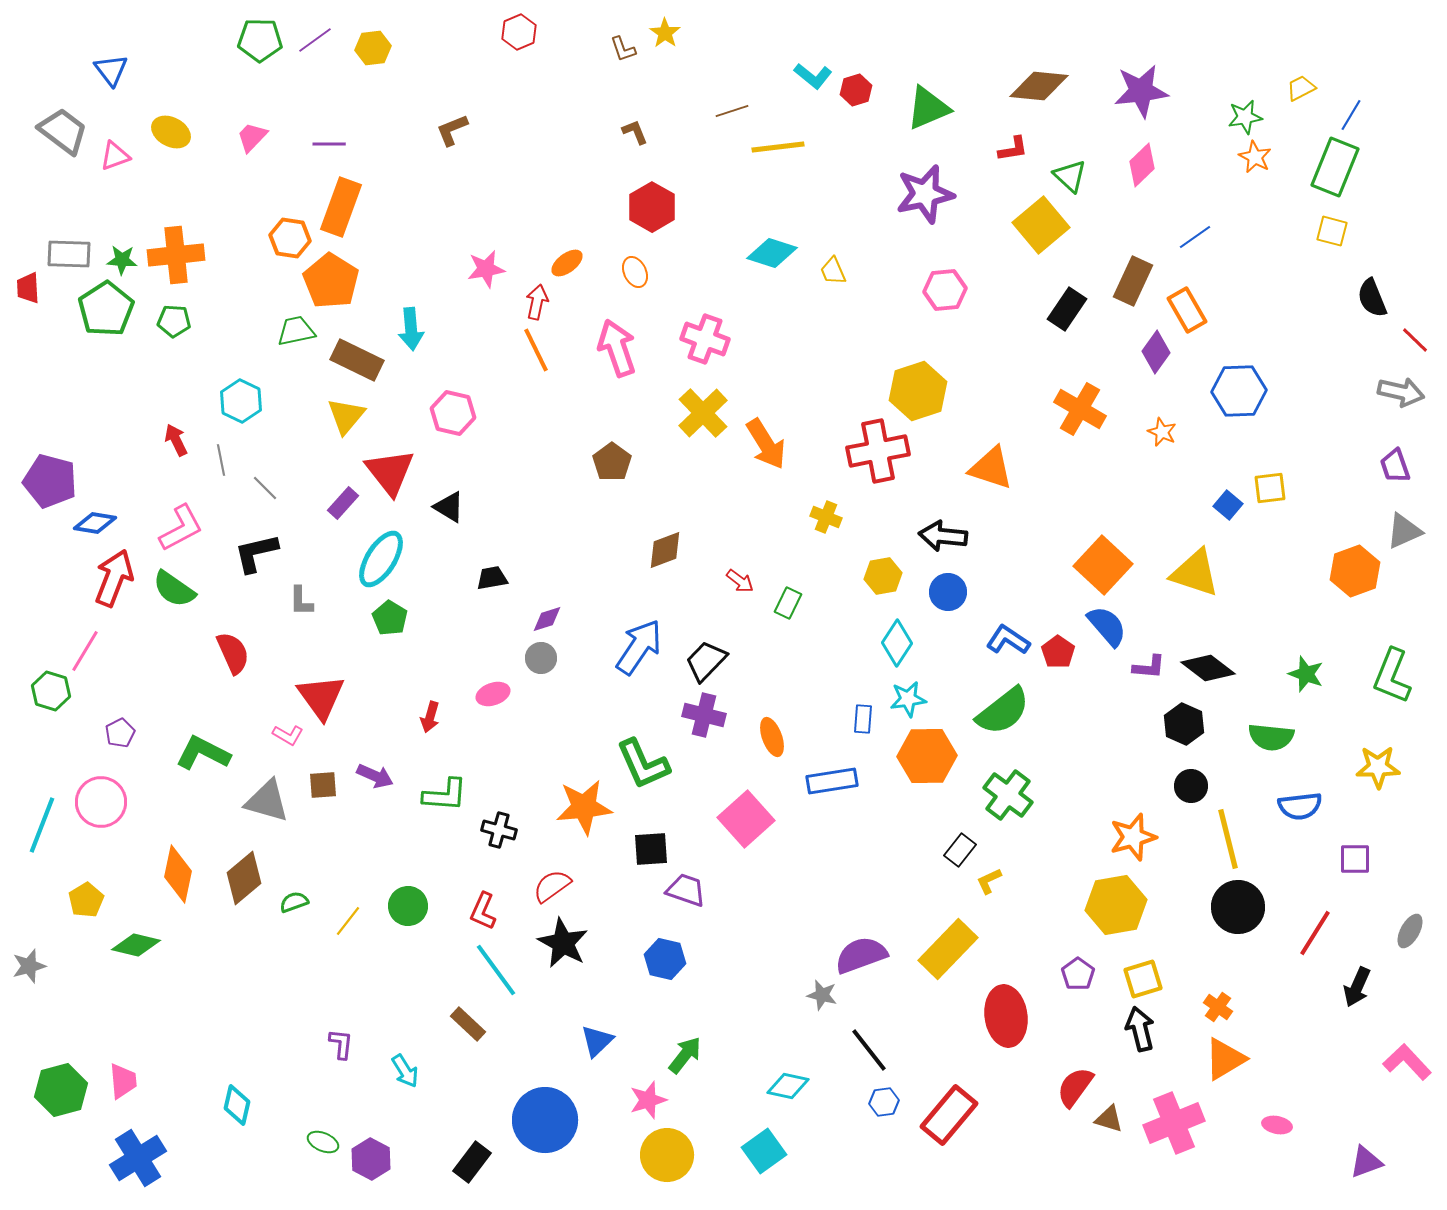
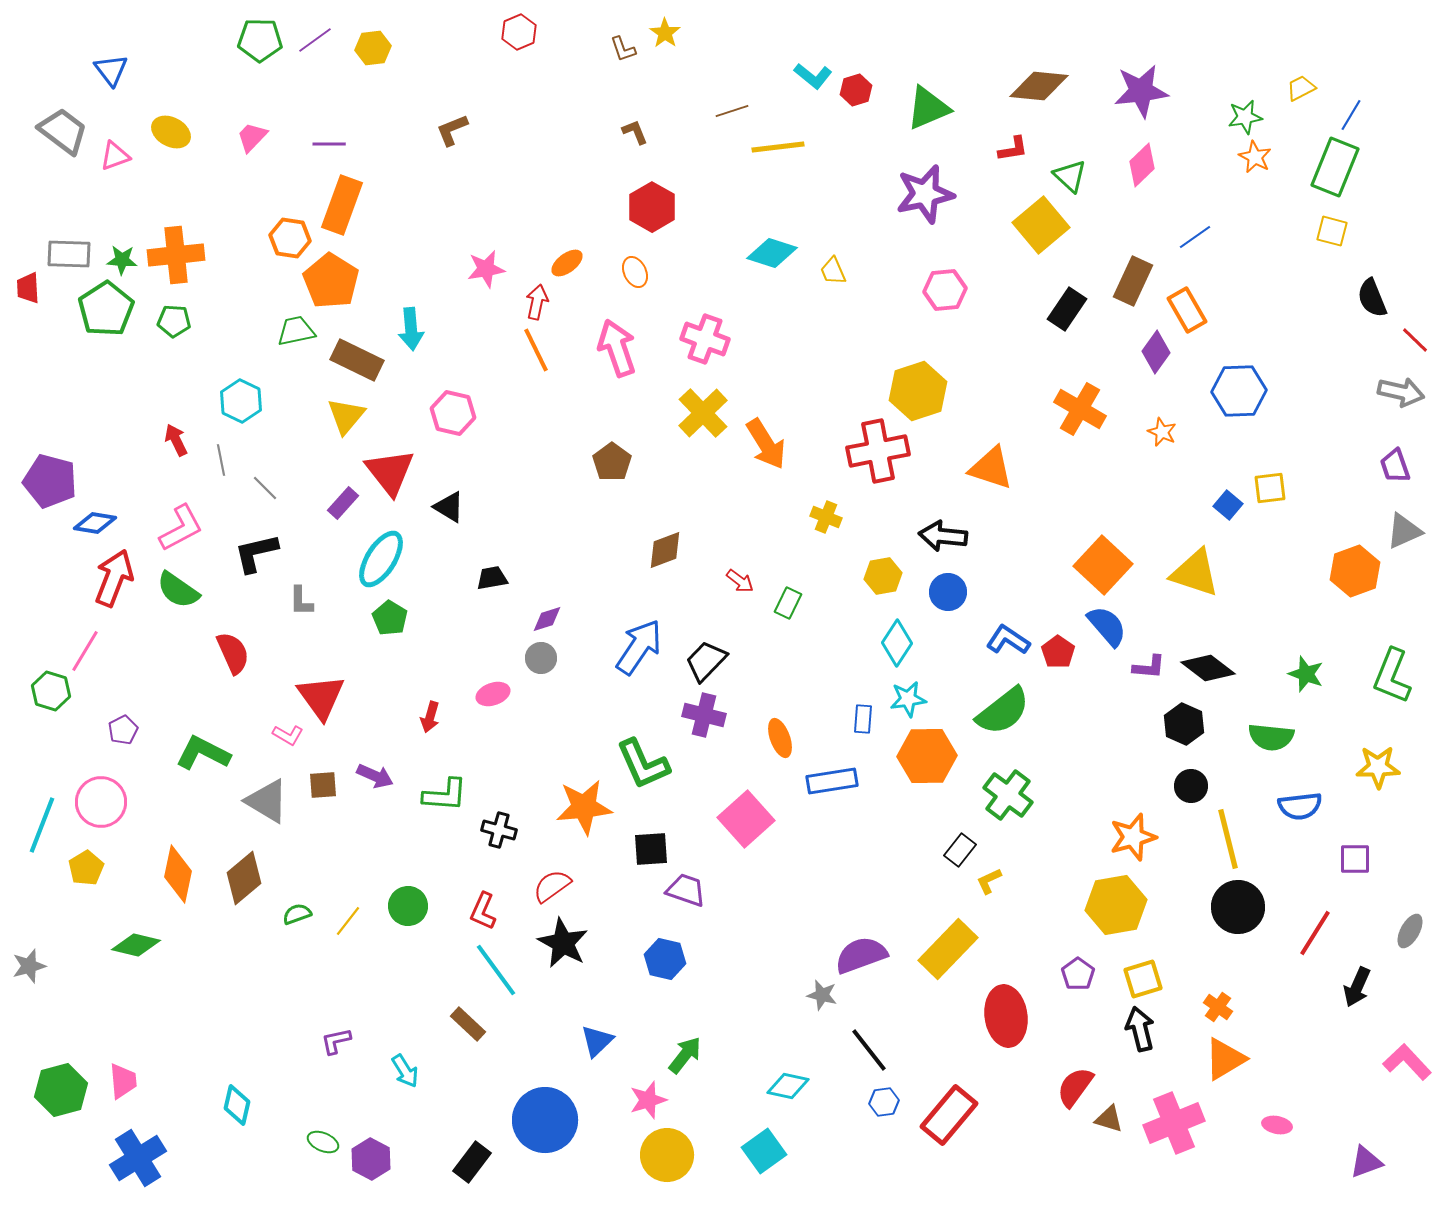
orange rectangle at (341, 207): moved 1 px right, 2 px up
green semicircle at (174, 589): moved 4 px right, 1 px down
purple pentagon at (120, 733): moved 3 px right, 3 px up
orange ellipse at (772, 737): moved 8 px right, 1 px down
gray triangle at (267, 801): rotated 15 degrees clockwise
yellow pentagon at (86, 900): moved 32 px up
green semicircle at (294, 902): moved 3 px right, 12 px down
purple L-shape at (341, 1044): moved 5 px left, 3 px up; rotated 108 degrees counterclockwise
